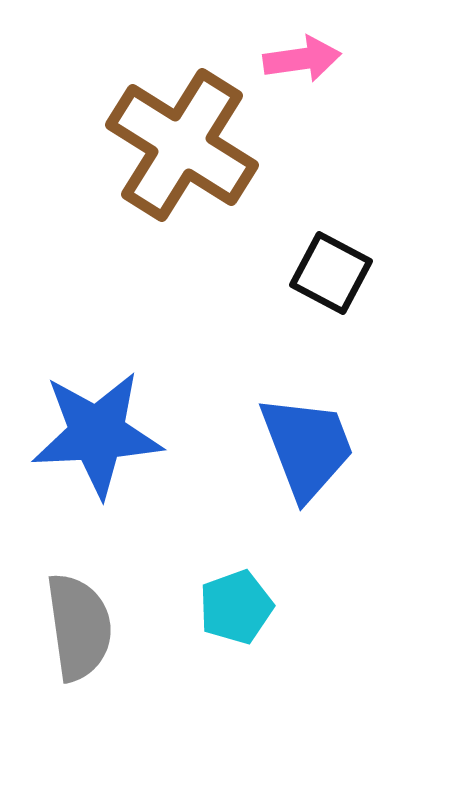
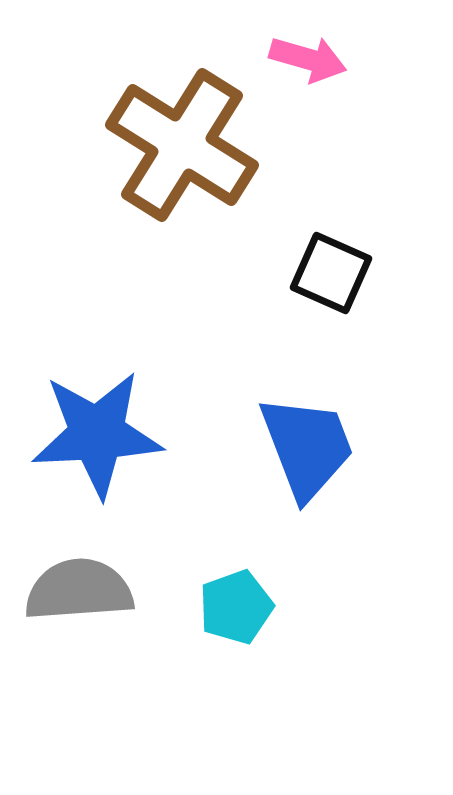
pink arrow: moved 6 px right; rotated 24 degrees clockwise
black square: rotated 4 degrees counterclockwise
gray semicircle: moved 37 px up; rotated 86 degrees counterclockwise
